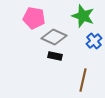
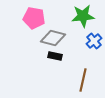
green star: rotated 25 degrees counterclockwise
gray diamond: moved 1 px left, 1 px down; rotated 10 degrees counterclockwise
